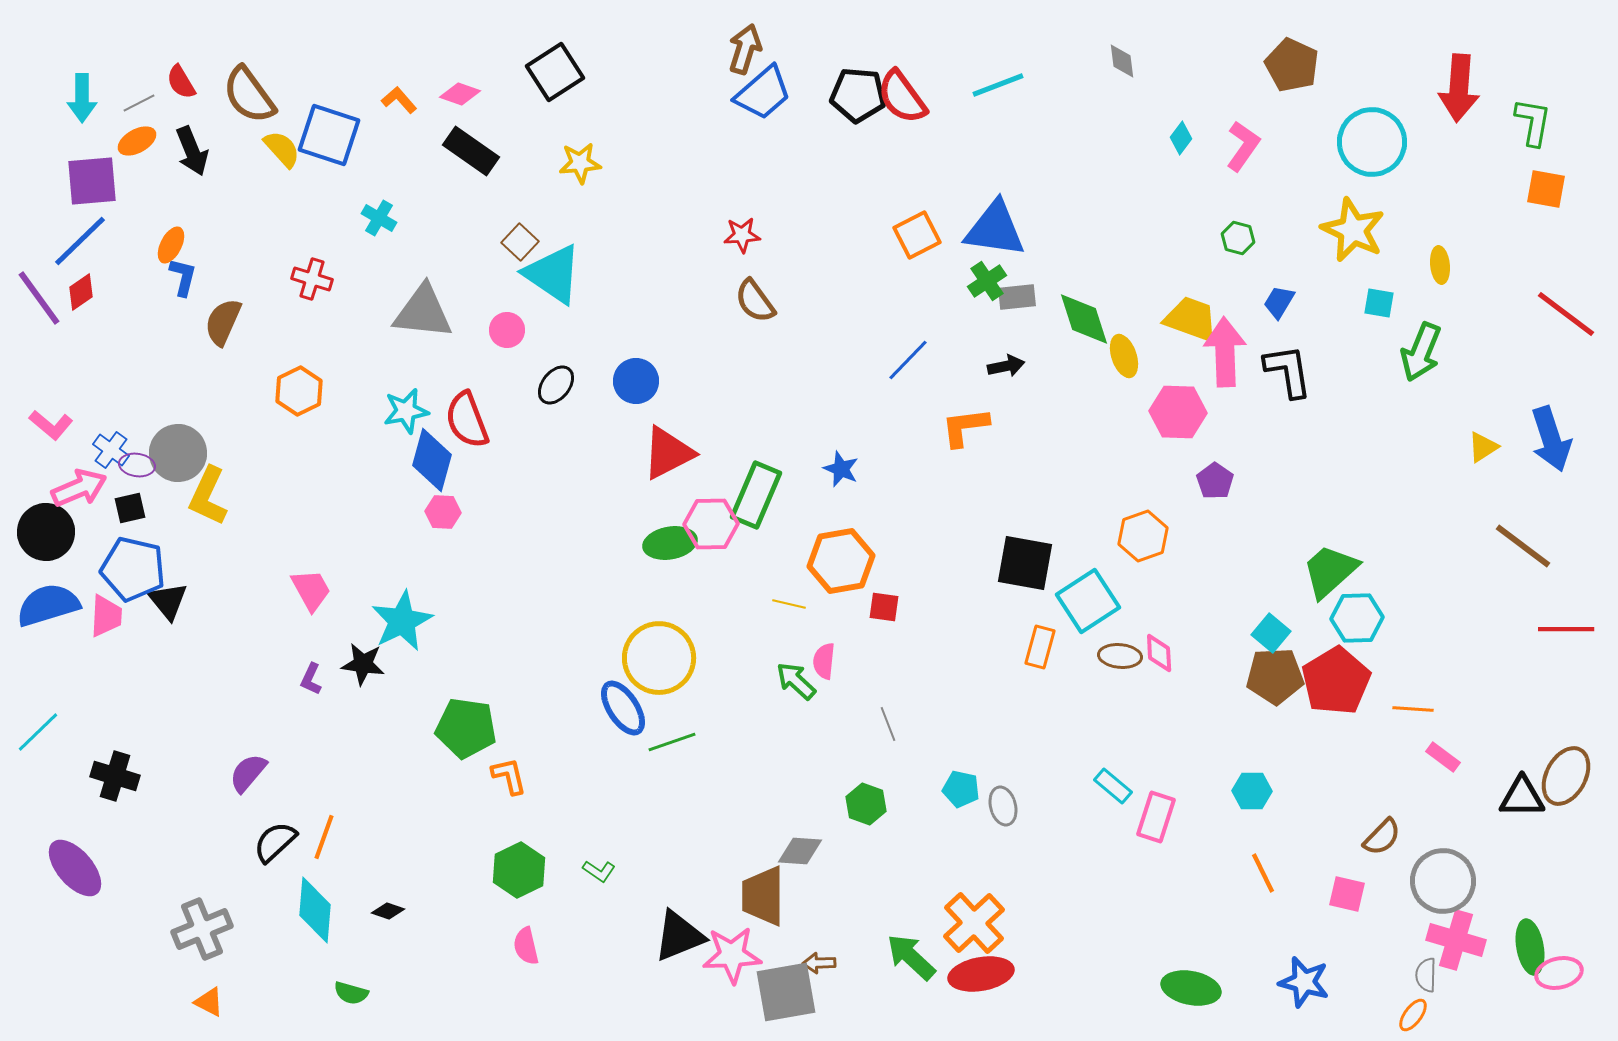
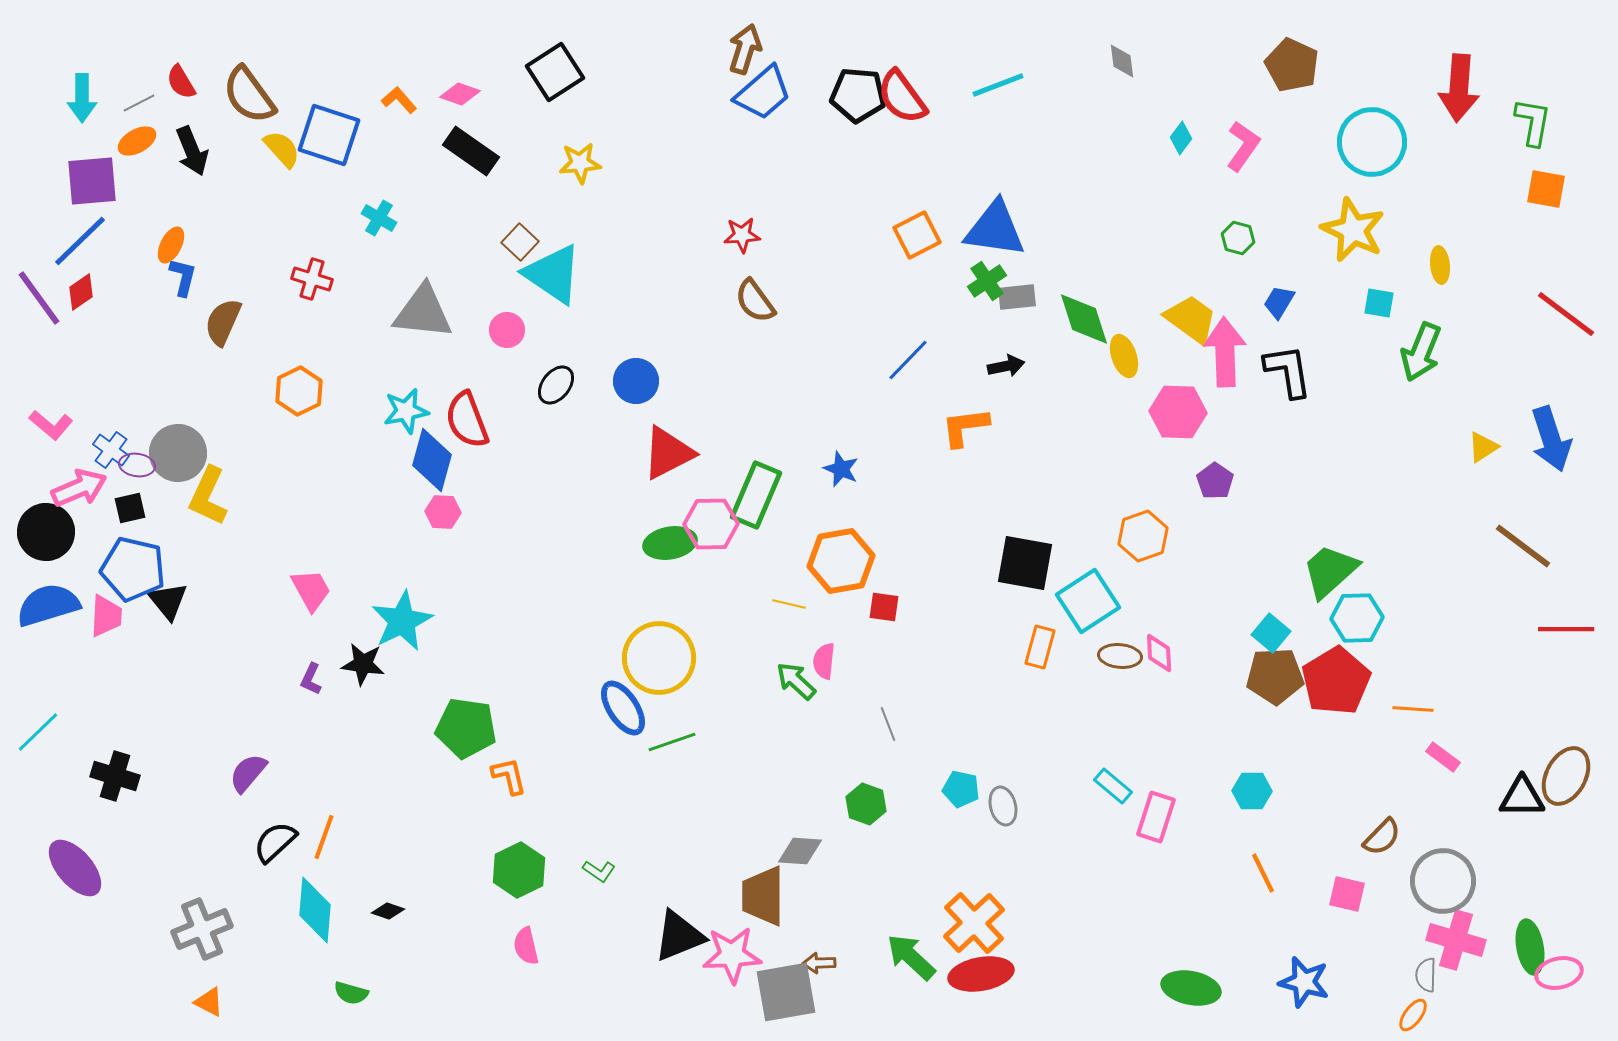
yellow trapezoid at (1191, 319): rotated 16 degrees clockwise
